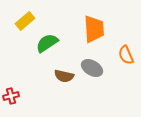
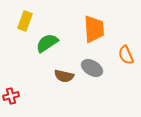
yellow rectangle: rotated 30 degrees counterclockwise
